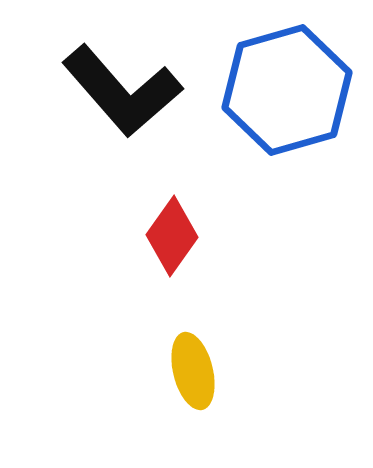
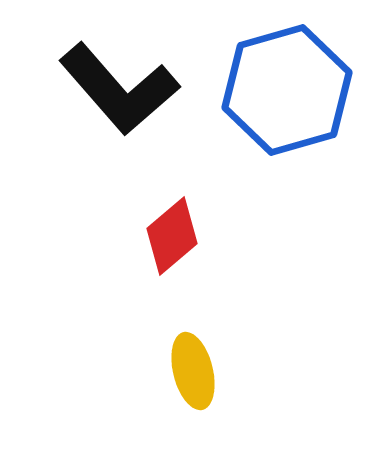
black L-shape: moved 3 px left, 2 px up
red diamond: rotated 14 degrees clockwise
